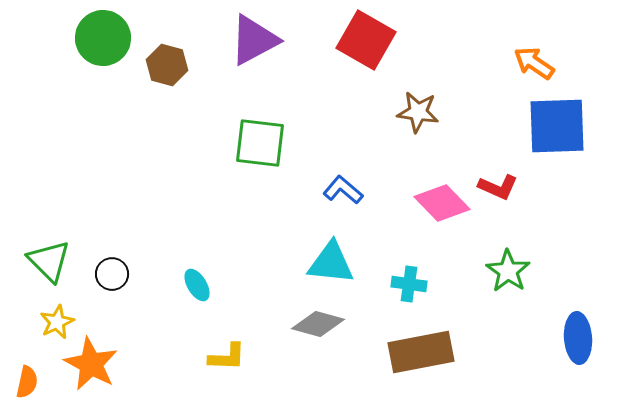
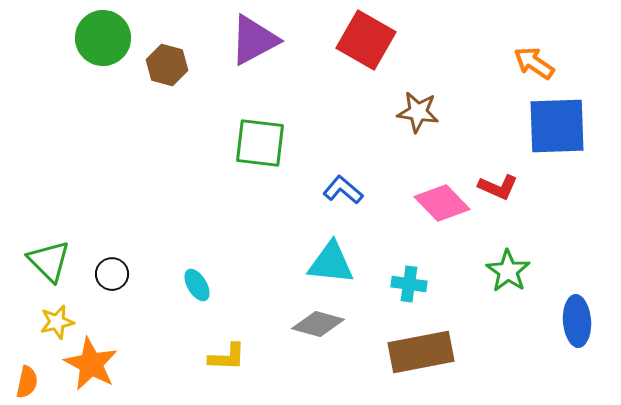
yellow star: rotated 12 degrees clockwise
blue ellipse: moved 1 px left, 17 px up
